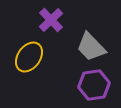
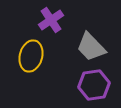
purple cross: rotated 10 degrees clockwise
yellow ellipse: moved 2 px right, 1 px up; rotated 20 degrees counterclockwise
